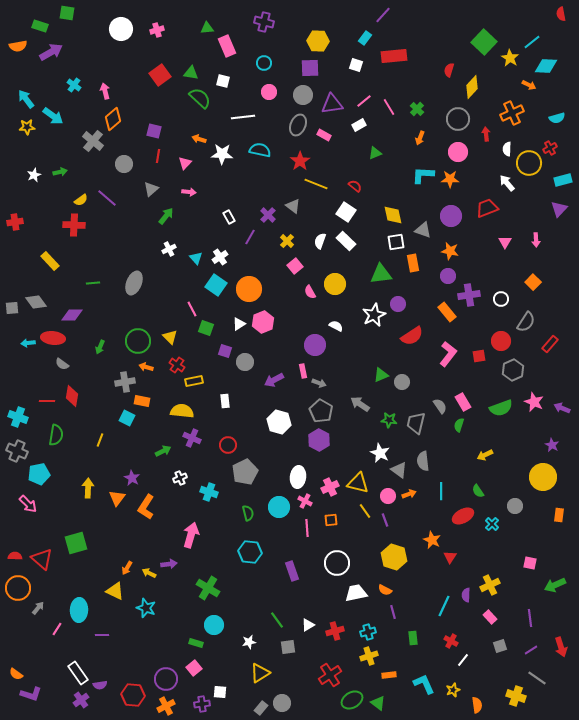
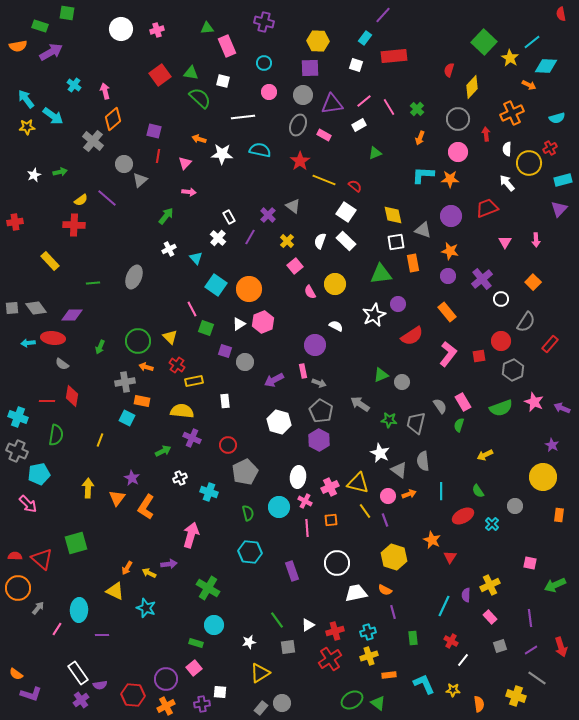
yellow line at (316, 184): moved 8 px right, 4 px up
gray triangle at (151, 189): moved 11 px left, 9 px up
white cross at (220, 257): moved 2 px left, 19 px up; rotated 14 degrees counterclockwise
gray ellipse at (134, 283): moved 6 px up
purple cross at (469, 295): moved 13 px right, 16 px up; rotated 30 degrees counterclockwise
gray diamond at (36, 302): moved 6 px down
red cross at (330, 675): moved 16 px up
yellow star at (453, 690): rotated 24 degrees clockwise
orange semicircle at (477, 705): moved 2 px right, 1 px up
